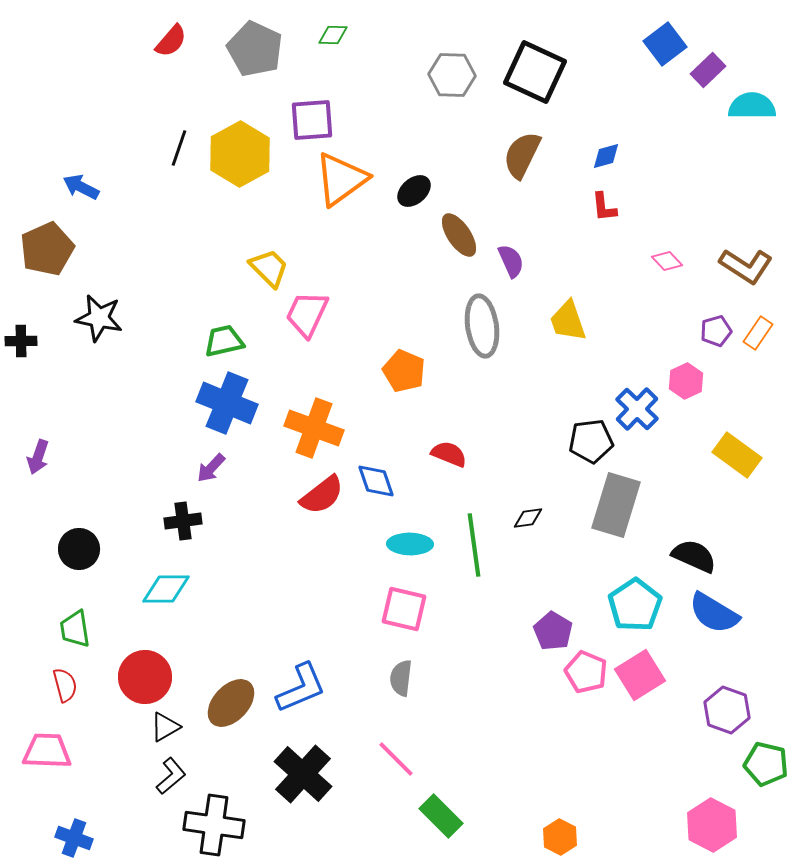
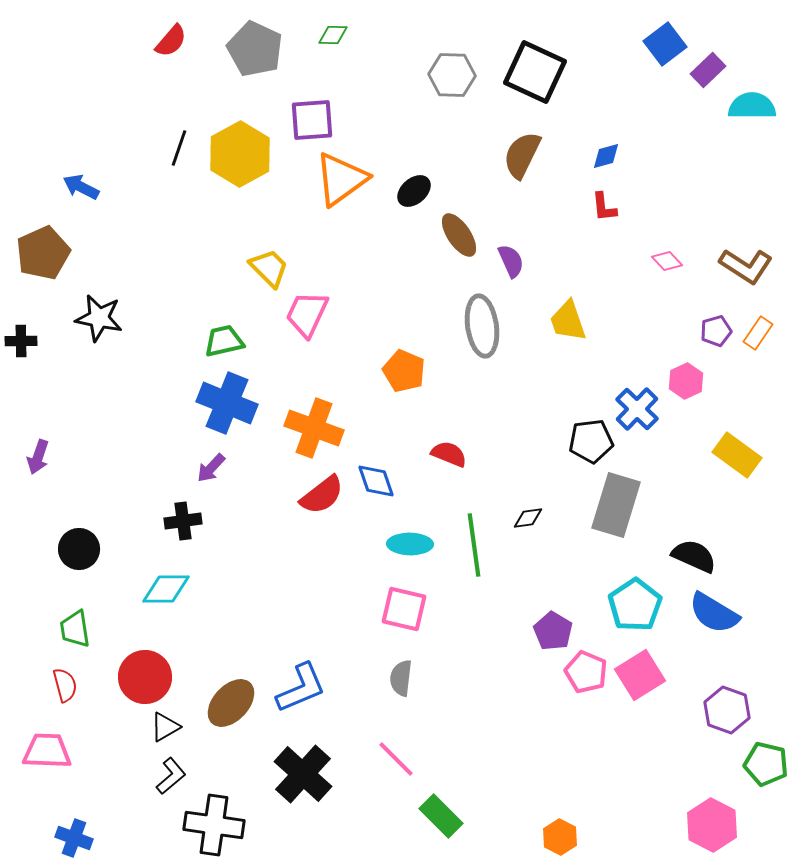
brown pentagon at (47, 249): moved 4 px left, 4 px down
